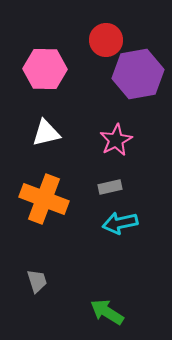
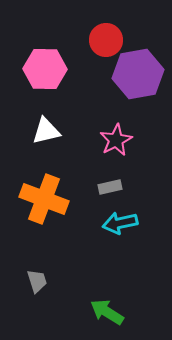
white triangle: moved 2 px up
